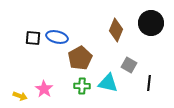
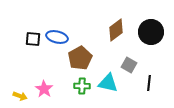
black circle: moved 9 px down
brown diamond: rotated 30 degrees clockwise
black square: moved 1 px down
